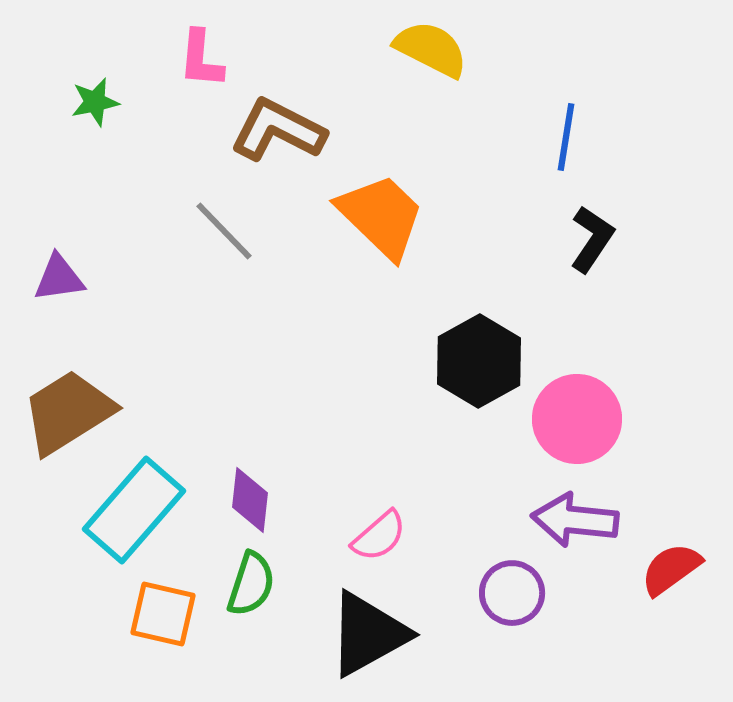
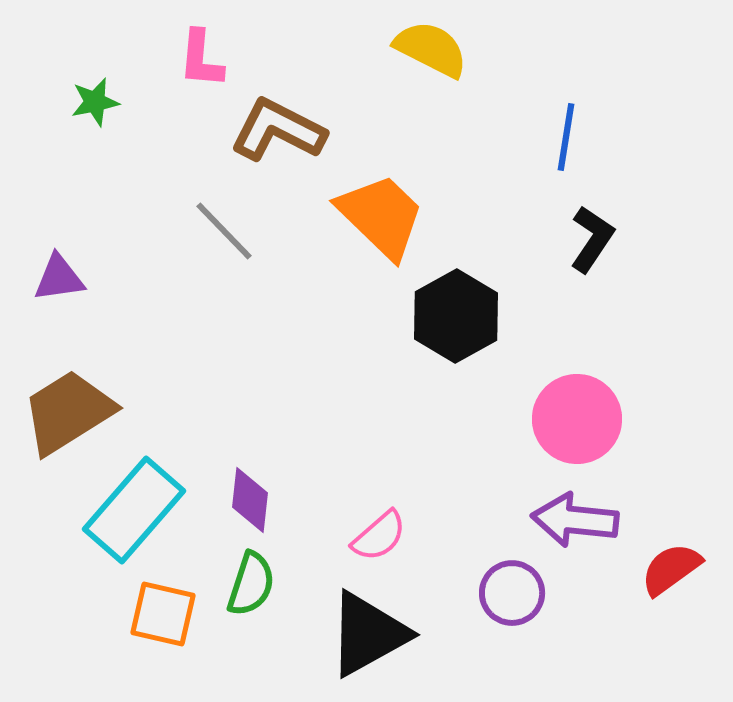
black hexagon: moved 23 px left, 45 px up
